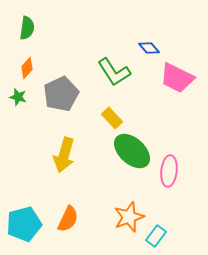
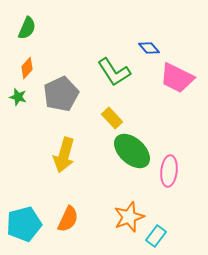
green semicircle: rotated 15 degrees clockwise
